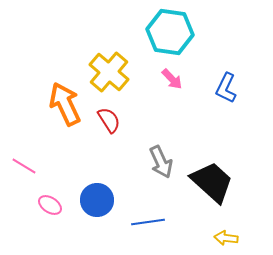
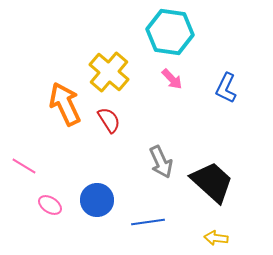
yellow arrow: moved 10 px left
